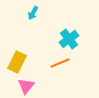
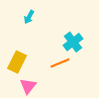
cyan arrow: moved 4 px left, 4 px down
cyan cross: moved 4 px right, 3 px down
pink triangle: moved 2 px right
